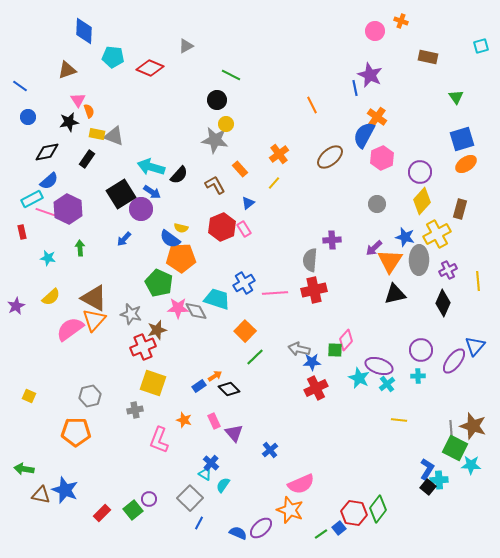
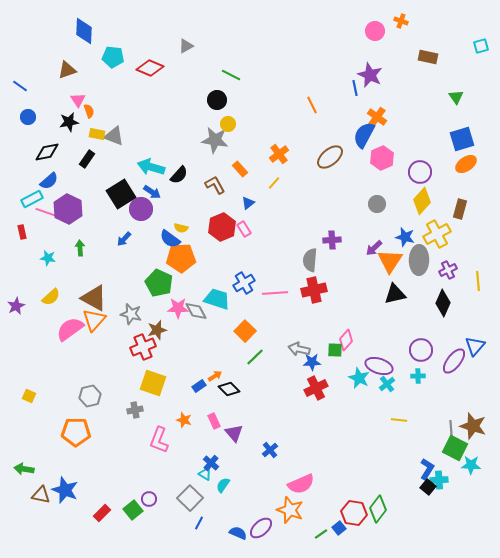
yellow circle at (226, 124): moved 2 px right
